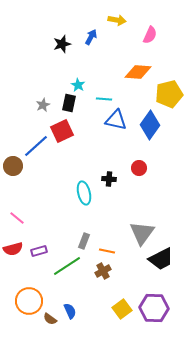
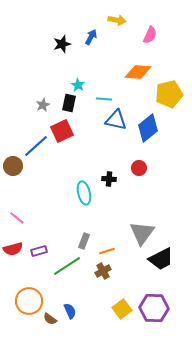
blue diamond: moved 2 px left, 3 px down; rotated 16 degrees clockwise
orange line: rotated 28 degrees counterclockwise
